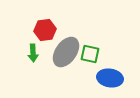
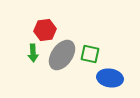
gray ellipse: moved 4 px left, 3 px down
